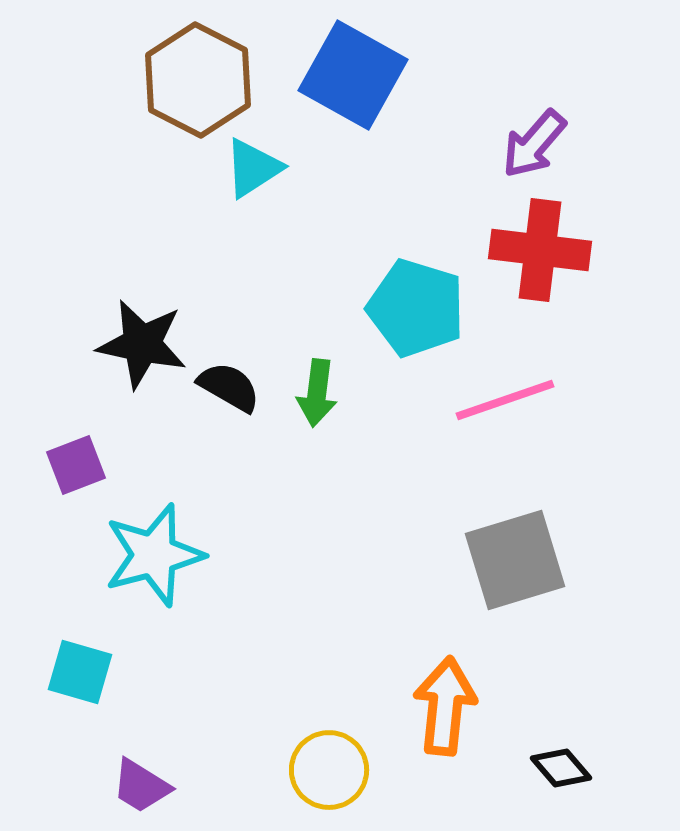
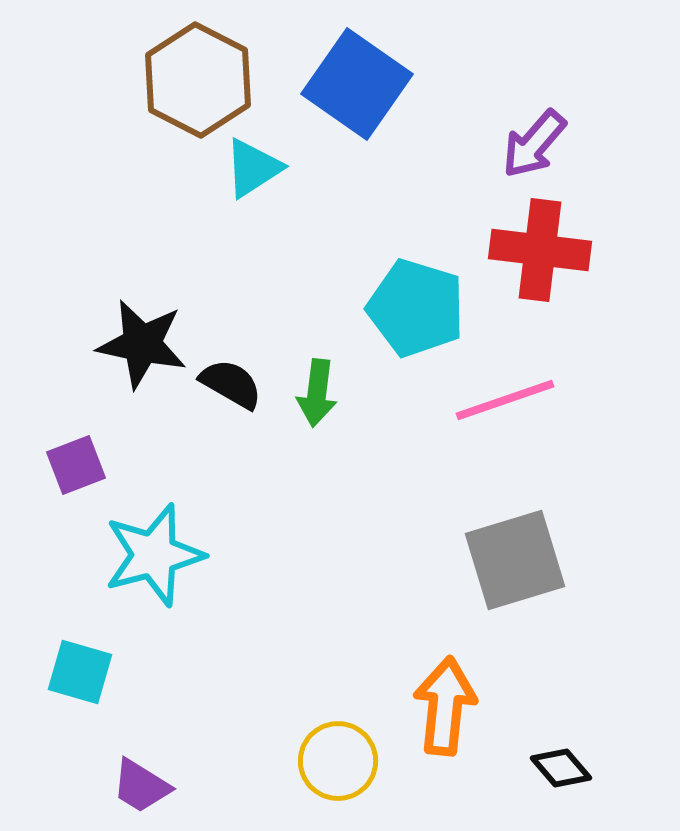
blue square: moved 4 px right, 9 px down; rotated 6 degrees clockwise
black semicircle: moved 2 px right, 3 px up
yellow circle: moved 9 px right, 9 px up
